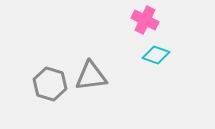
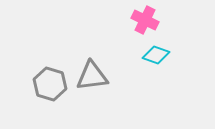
gray triangle: moved 1 px right
